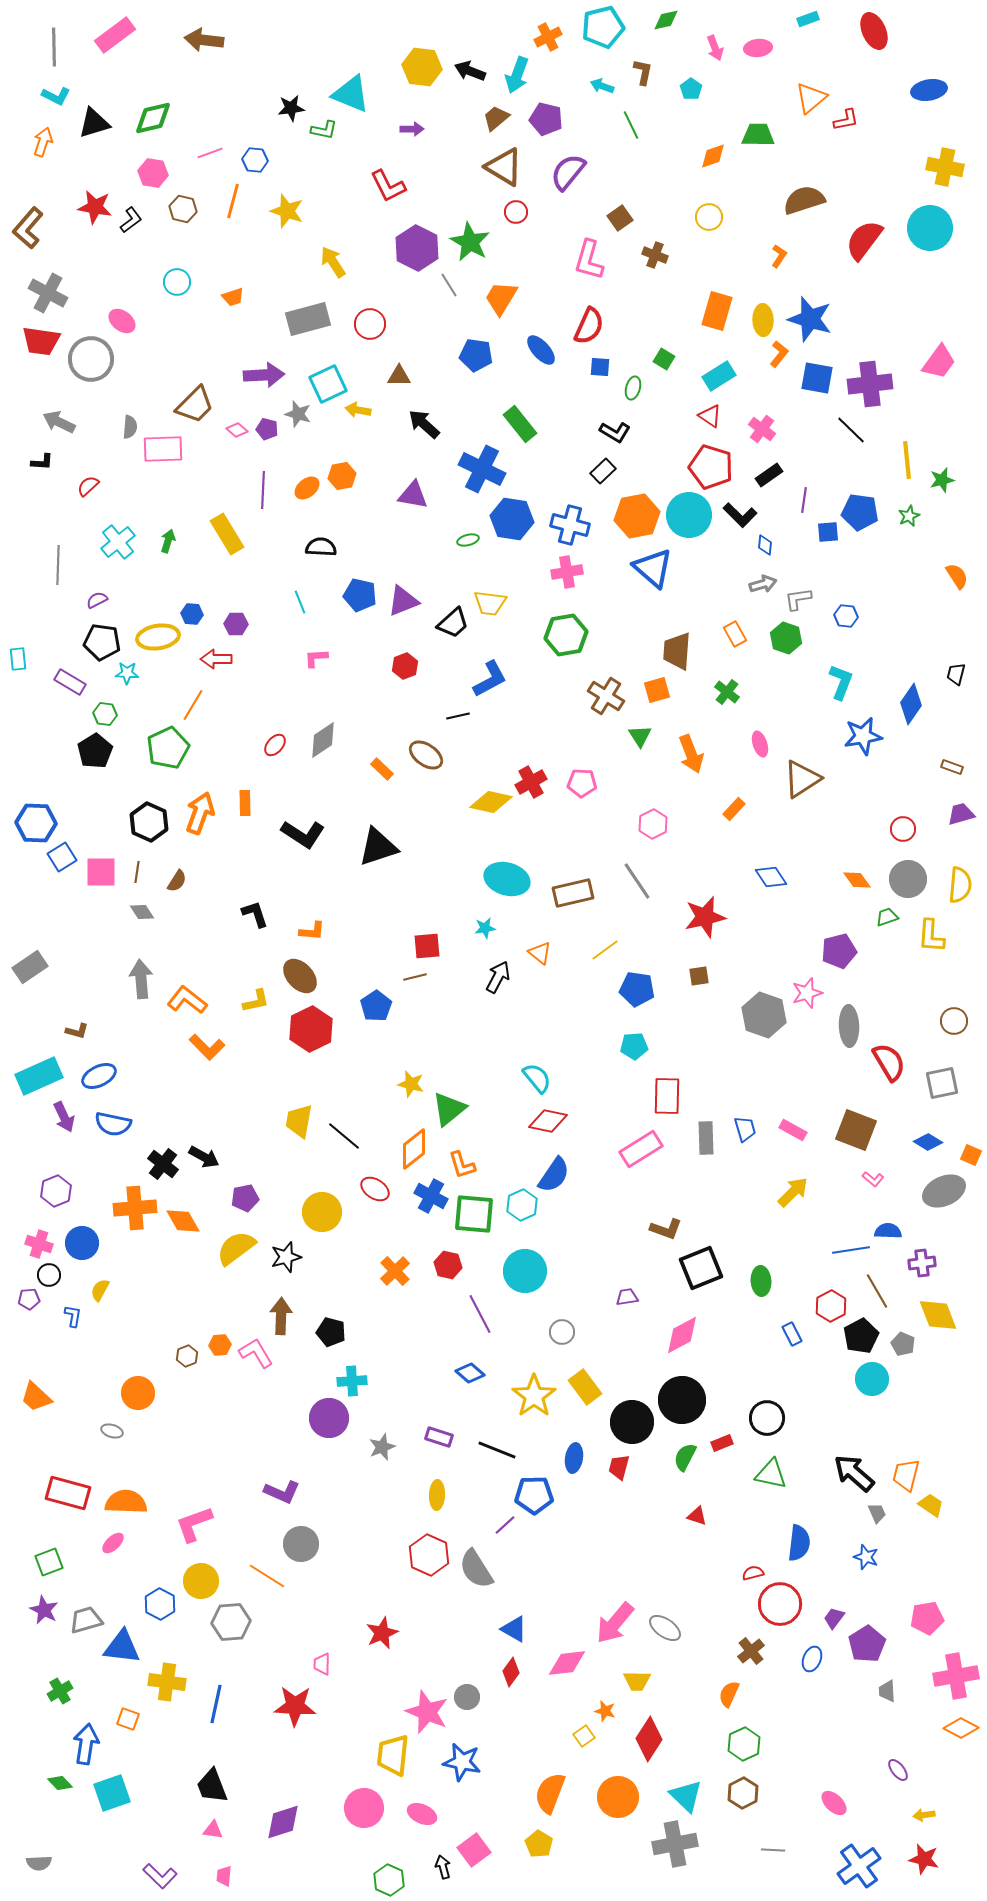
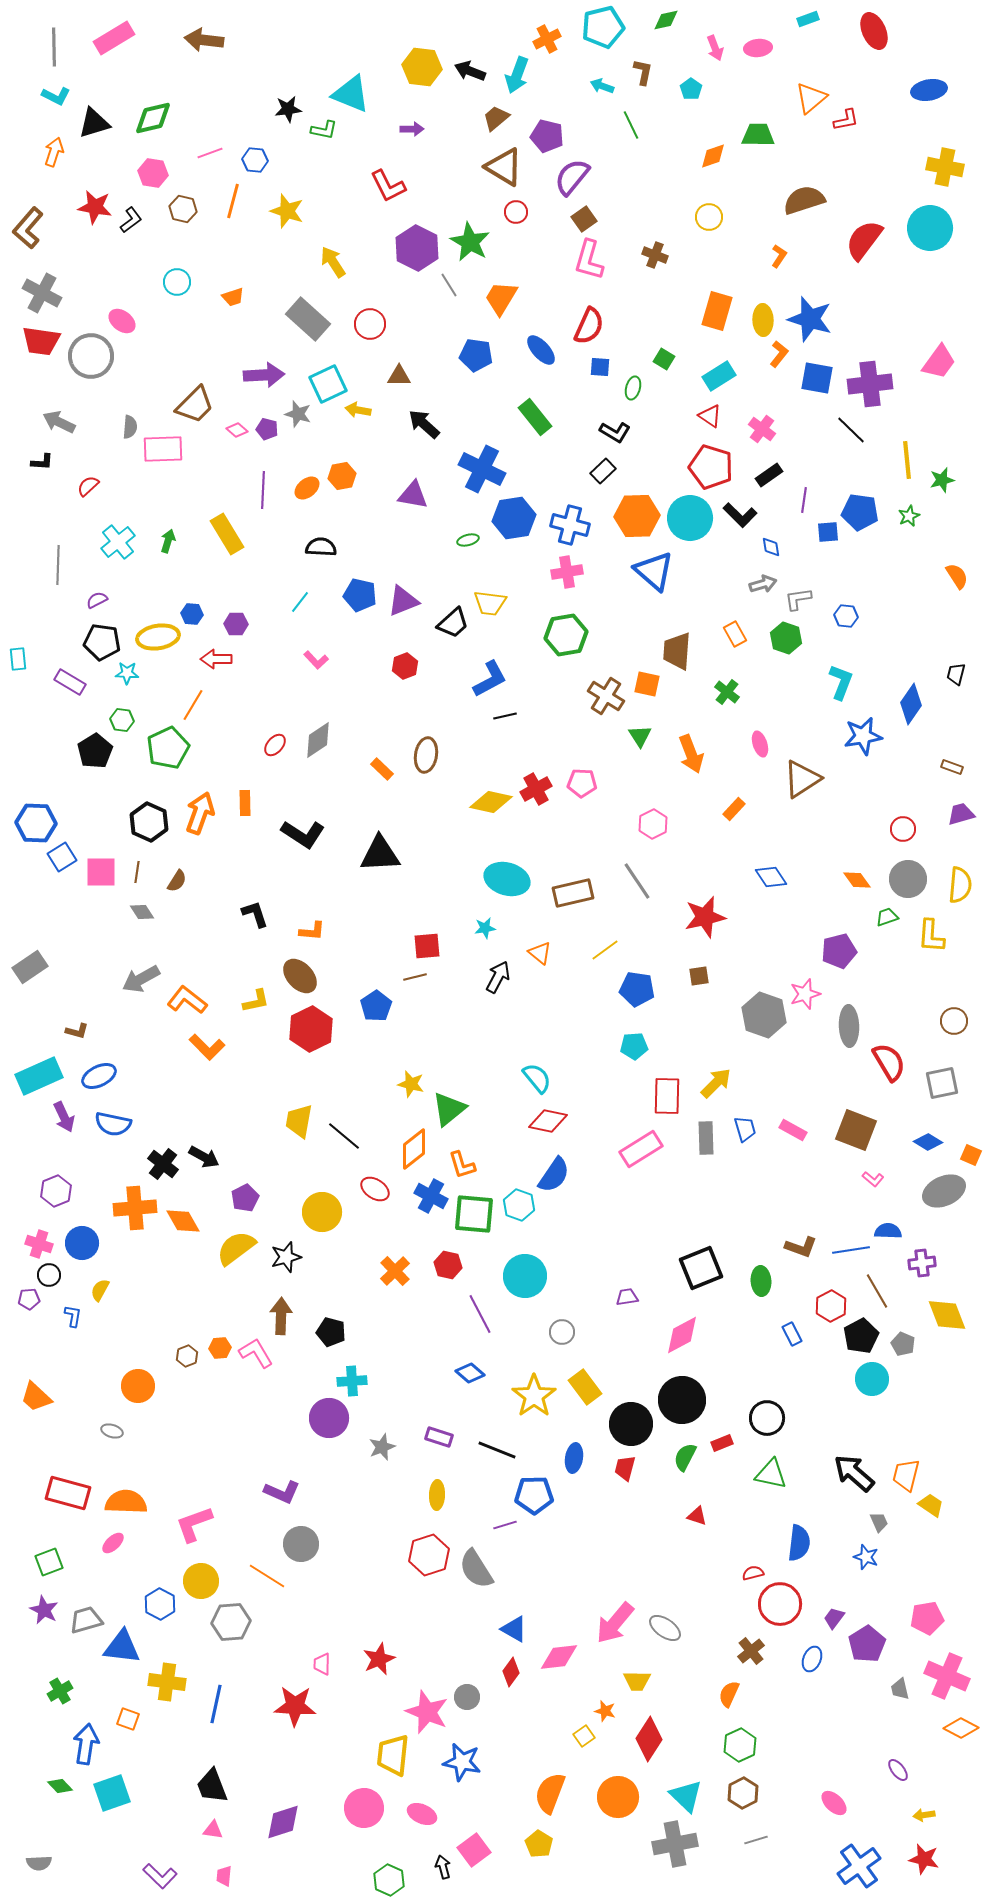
pink rectangle at (115, 35): moved 1 px left, 3 px down; rotated 6 degrees clockwise
orange cross at (548, 37): moved 1 px left, 2 px down
black star at (291, 108): moved 3 px left, 1 px down
purple pentagon at (546, 119): moved 1 px right, 17 px down
orange arrow at (43, 142): moved 11 px right, 10 px down
purple semicircle at (568, 172): moved 4 px right, 5 px down
brown square at (620, 218): moved 36 px left, 1 px down
gray cross at (48, 293): moved 6 px left
gray rectangle at (308, 319): rotated 57 degrees clockwise
gray circle at (91, 359): moved 3 px up
green rectangle at (520, 424): moved 15 px right, 7 px up
cyan circle at (689, 515): moved 1 px right, 3 px down
orange hexagon at (637, 516): rotated 9 degrees clockwise
blue hexagon at (512, 519): moved 2 px right, 1 px up; rotated 18 degrees counterclockwise
blue diamond at (765, 545): moved 6 px right, 2 px down; rotated 15 degrees counterclockwise
blue triangle at (653, 568): moved 1 px right, 3 px down
cyan line at (300, 602): rotated 60 degrees clockwise
pink L-shape at (316, 658): moved 2 px down; rotated 130 degrees counterclockwise
orange square at (657, 690): moved 10 px left, 6 px up; rotated 28 degrees clockwise
green hexagon at (105, 714): moved 17 px right, 6 px down
black line at (458, 716): moved 47 px right
gray diamond at (323, 740): moved 5 px left
brown ellipse at (426, 755): rotated 64 degrees clockwise
red cross at (531, 782): moved 5 px right, 7 px down
black triangle at (378, 847): moved 2 px right, 7 px down; rotated 15 degrees clockwise
gray arrow at (141, 979): rotated 114 degrees counterclockwise
pink star at (807, 993): moved 2 px left, 1 px down
yellow arrow at (793, 1192): moved 77 px left, 109 px up
purple pentagon at (245, 1198): rotated 16 degrees counterclockwise
cyan hexagon at (522, 1205): moved 3 px left; rotated 16 degrees counterclockwise
brown L-shape at (666, 1229): moved 135 px right, 18 px down
cyan circle at (525, 1271): moved 5 px down
yellow diamond at (938, 1315): moved 9 px right
orange hexagon at (220, 1345): moved 3 px down
orange circle at (138, 1393): moved 7 px up
black circle at (632, 1422): moved 1 px left, 2 px down
red trapezoid at (619, 1467): moved 6 px right, 1 px down
gray trapezoid at (877, 1513): moved 2 px right, 9 px down
purple line at (505, 1525): rotated 25 degrees clockwise
red hexagon at (429, 1555): rotated 18 degrees clockwise
red star at (382, 1633): moved 3 px left, 26 px down
pink diamond at (567, 1663): moved 8 px left, 6 px up
pink cross at (956, 1676): moved 9 px left; rotated 33 degrees clockwise
gray trapezoid at (887, 1691): moved 13 px right, 2 px up; rotated 10 degrees counterclockwise
green hexagon at (744, 1744): moved 4 px left, 1 px down
green diamond at (60, 1783): moved 3 px down
gray line at (773, 1850): moved 17 px left, 10 px up; rotated 20 degrees counterclockwise
